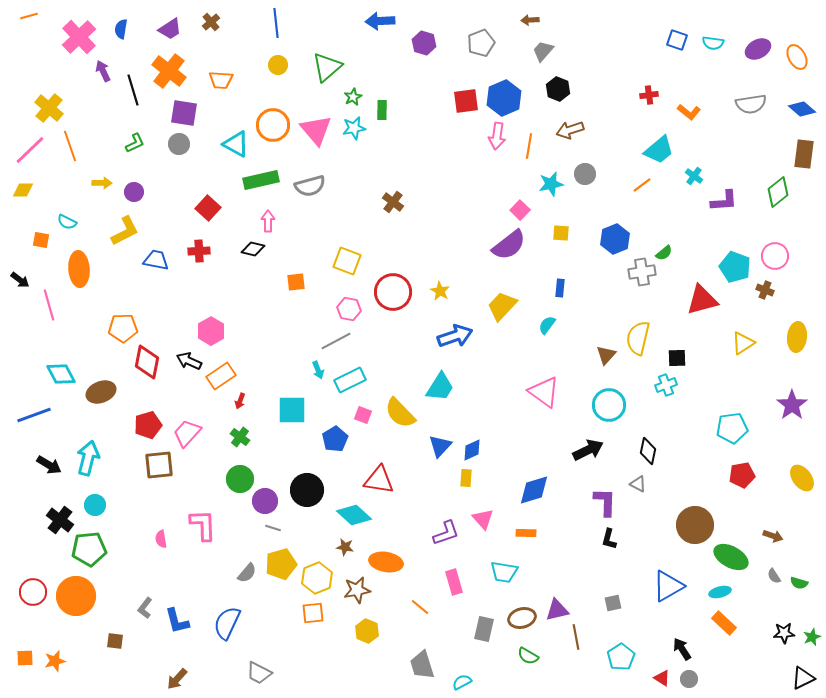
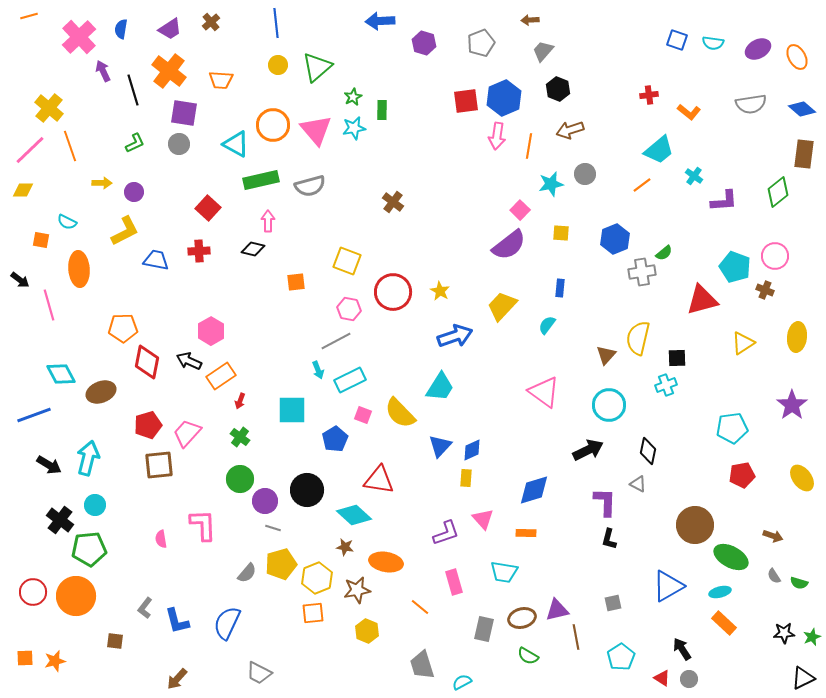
green triangle at (327, 67): moved 10 px left
